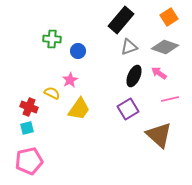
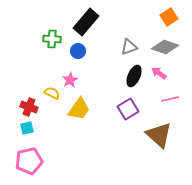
black rectangle: moved 35 px left, 2 px down
